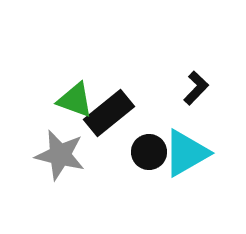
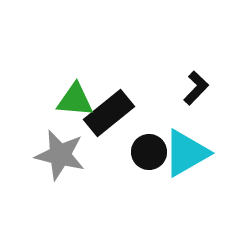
green triangle: rotated 15 degrees counterclockwise
